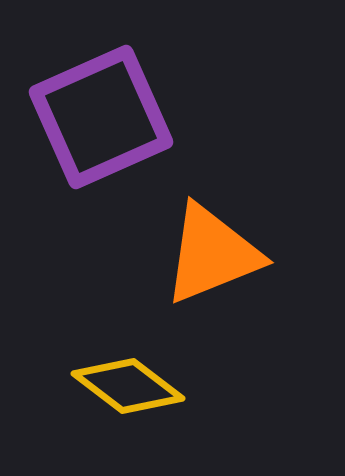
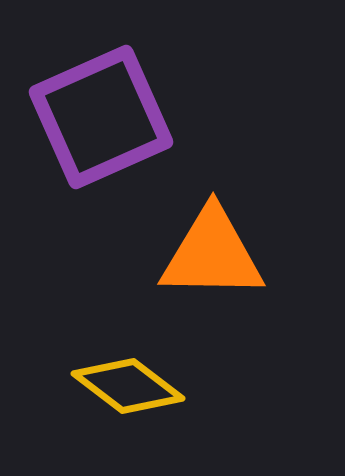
orange triangle: rotated 23 degrees clockwise
